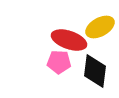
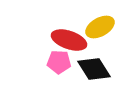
black diamond: moved 1 px left, 2 px up; rotated 40 degrees counterclockwise
